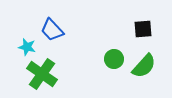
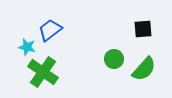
blue trapezoid: moved 2 px left; rotated 95 degrees clockwise
green semicircle: moved 3 px down
green cross: moved 1 px right, 2 px up
